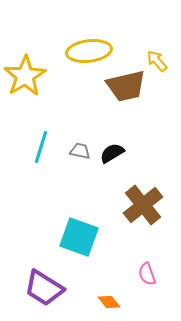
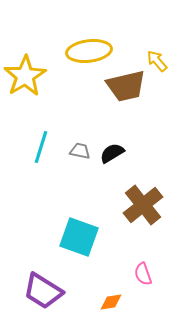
pink semicircle: moved 4 px left
purple trapezoid: moved 1 px left, 3 px down
orange diamond: moved 2 px right; rotated 60 degrees counterclockwise
